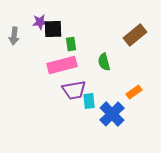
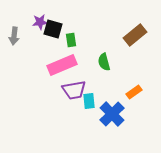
black square: rotated 18 degrees clockwise
green rectangle: moved 4 px up
pink rectangle: rotated 8 degrees counterclockwise
